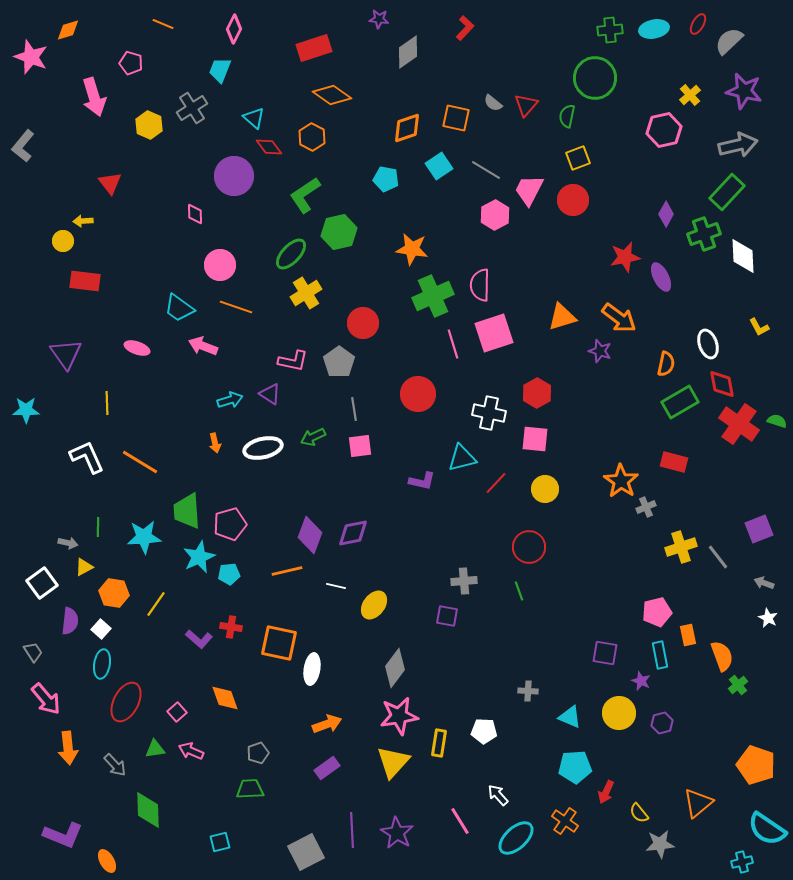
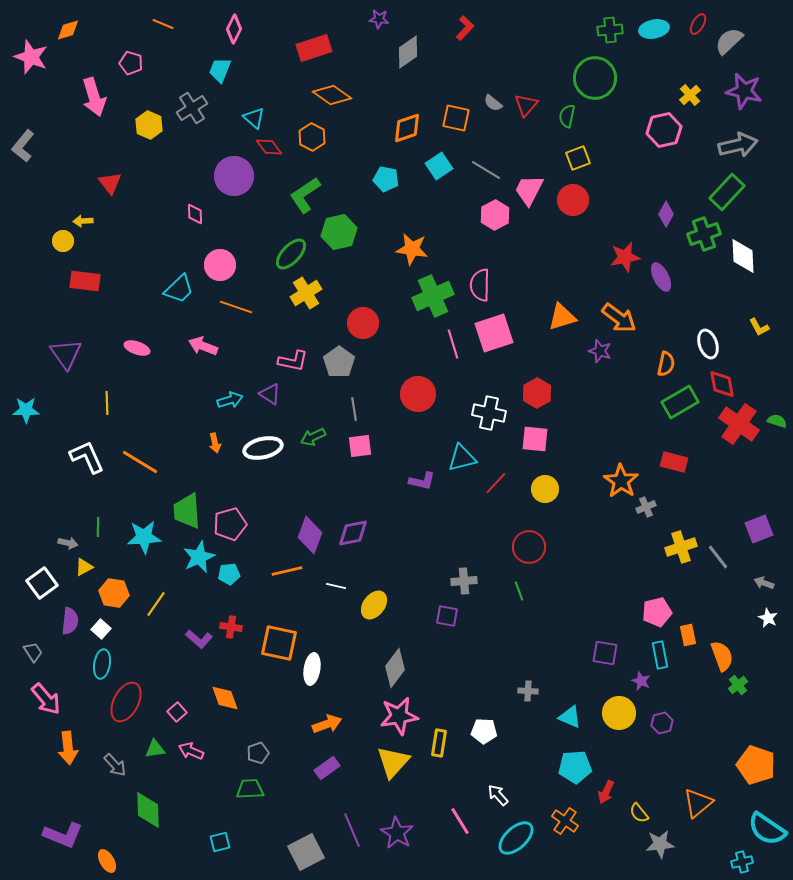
cyan trapezoid at (179, 308): moved 19 px up; rotated 80 degrees counterclockwise
purple line at (352, 830): rotated 20 degrees counterclockwise
